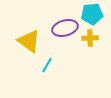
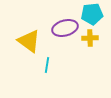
cyan line: rotated 21 degrees counterclockwise
